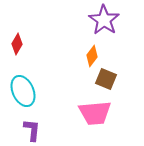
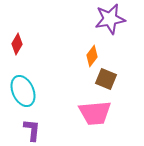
purple star: moved 6 px right, 1 px up; rotated 28 degrees clockwise
